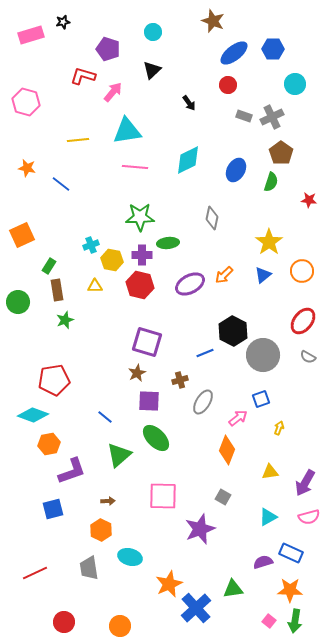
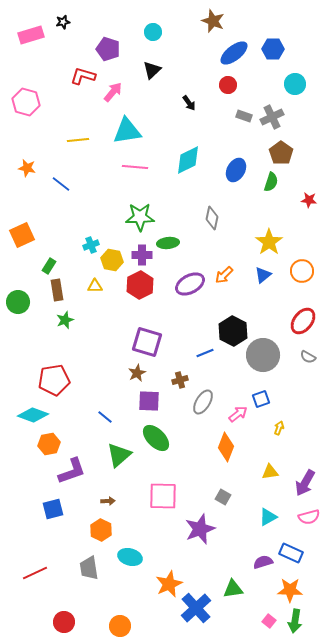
red hexagon at (140, 285): rotated 20 degrees clockwise
pink arrow at (238, 418): moved 4 px up
orange diamond at (227, 450): moved 1 px left, 3 px up
